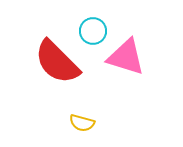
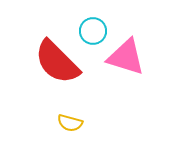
yellow semicircle: moved 12 px left
